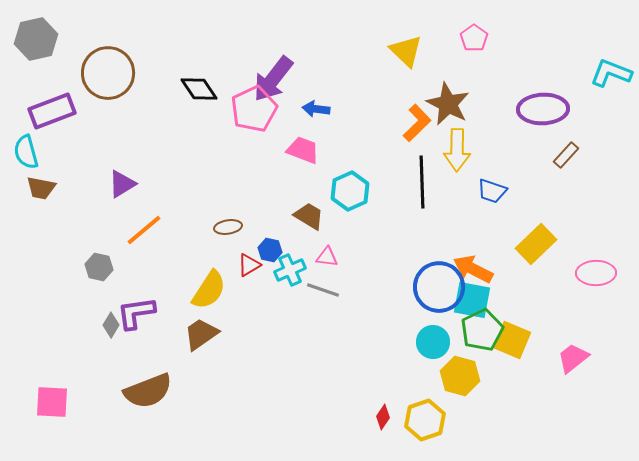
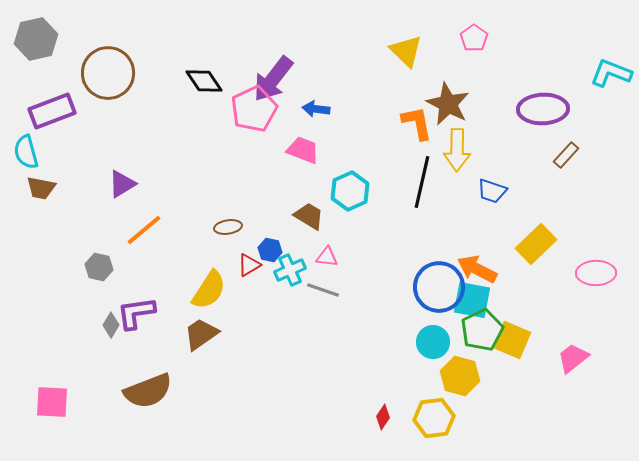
black diamond at (199, 89): moved 5 px right, 8 px up
orange L-shape at (417, 123): rotated 57 degrees counterclockwise
black line at (422, 182): rotated 15 degrees clockwise
orange arrow at (473, 269): moved 4 px right
yellow hexagon at (425, 420): moved 9 px right, 2 px up; rotated 12 degrees clockwise
